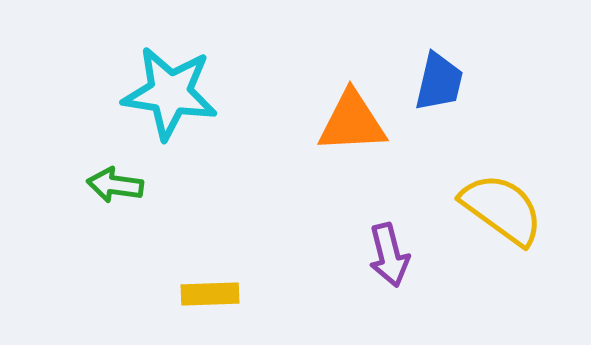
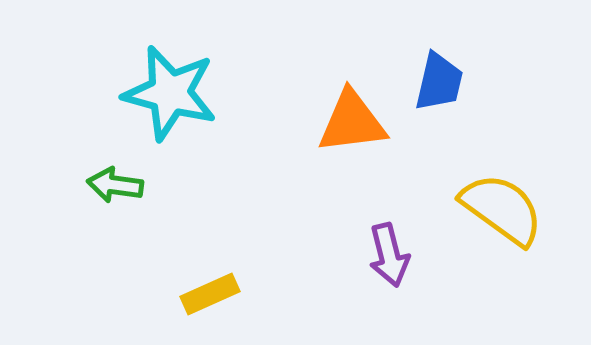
cyan star: rotated 6 degrees clockwise
orange triangle: rotated 4 degrees counterclockwise
yellow rectangle: rotated 22 degrees counterclockwise
